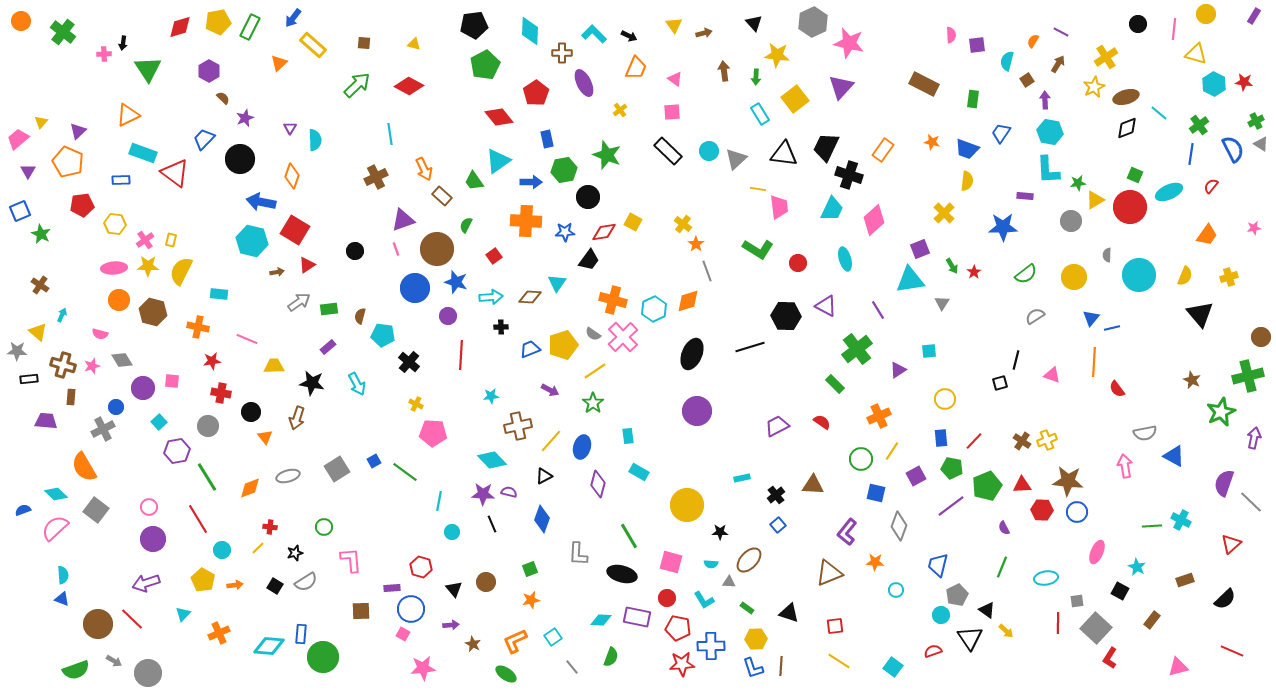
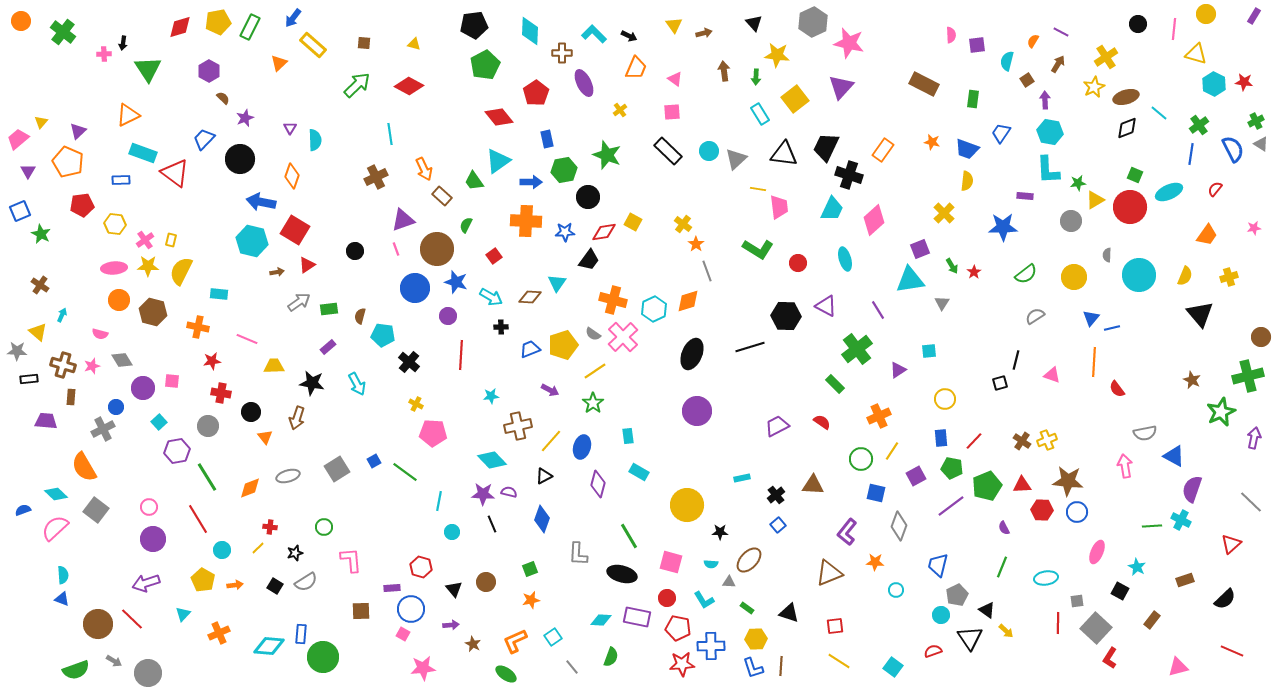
red semicircle at (1211, 186): moved 4 px right, 3 px down
cyan arrow at (491, 297): rotated 35 degrees clockwise
purple semicircle at (1224, 483): moved 32 px left, 6 px down
